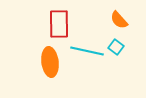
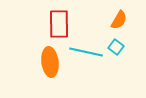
orange semicircle: rotated 108 degrees counterclockwise
cyan line: moved 1 px left, 1 px down
